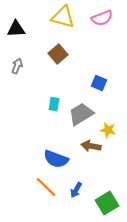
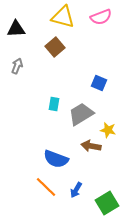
pink semicircle: moved 1 px left, 1 px up
brown square: moved 3 px left, 7 px up
